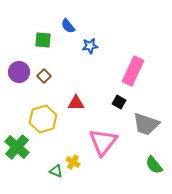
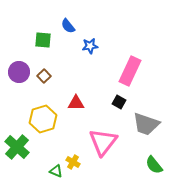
pink rectangle: moved 3 px left
